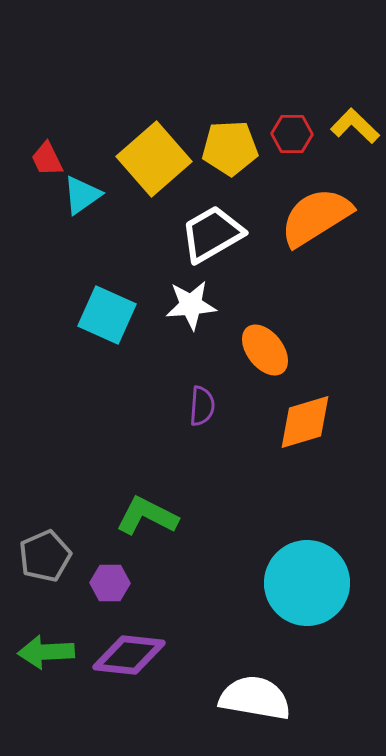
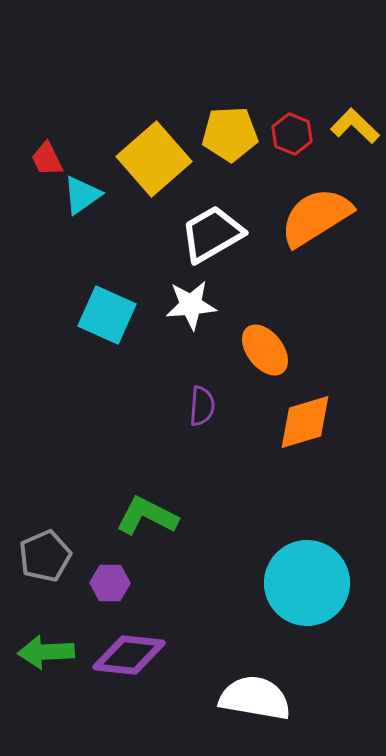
red hexagon: rotated 21 degrees clockwise
yellow pentagon: moved 14 px up
